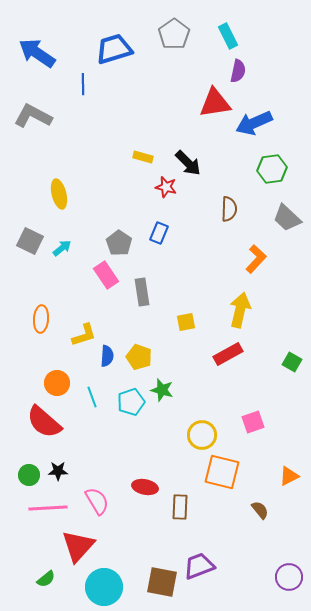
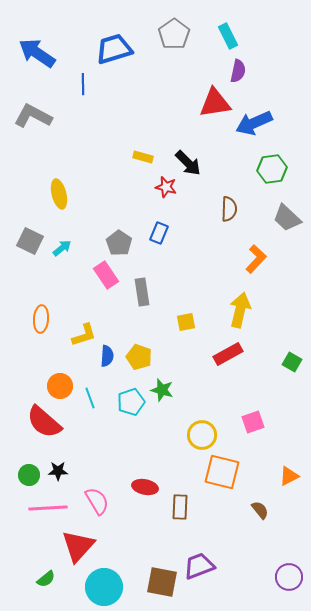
orange circle at (57, 383): moved 3 px right, 3 px down
cyan line at (92, 397): moved 2 px left, 1 px down
